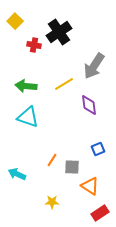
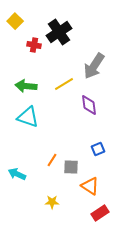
gray square: moved 1 px left
